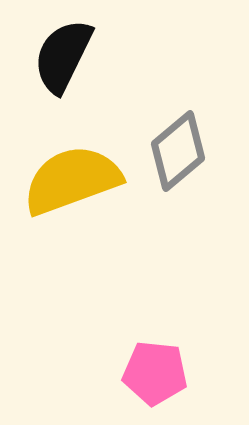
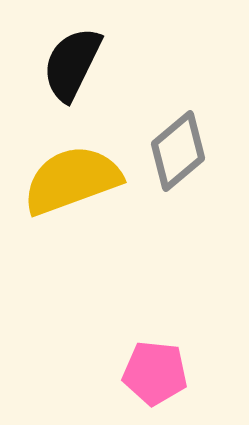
black semicircle: moved 9 px right, 8 px down
